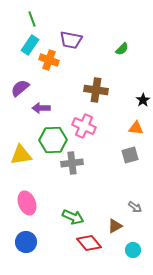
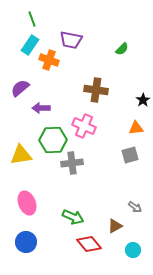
orange triangle: rotated 14 degrees counterclockwise
red diamond: moved 1 px down
